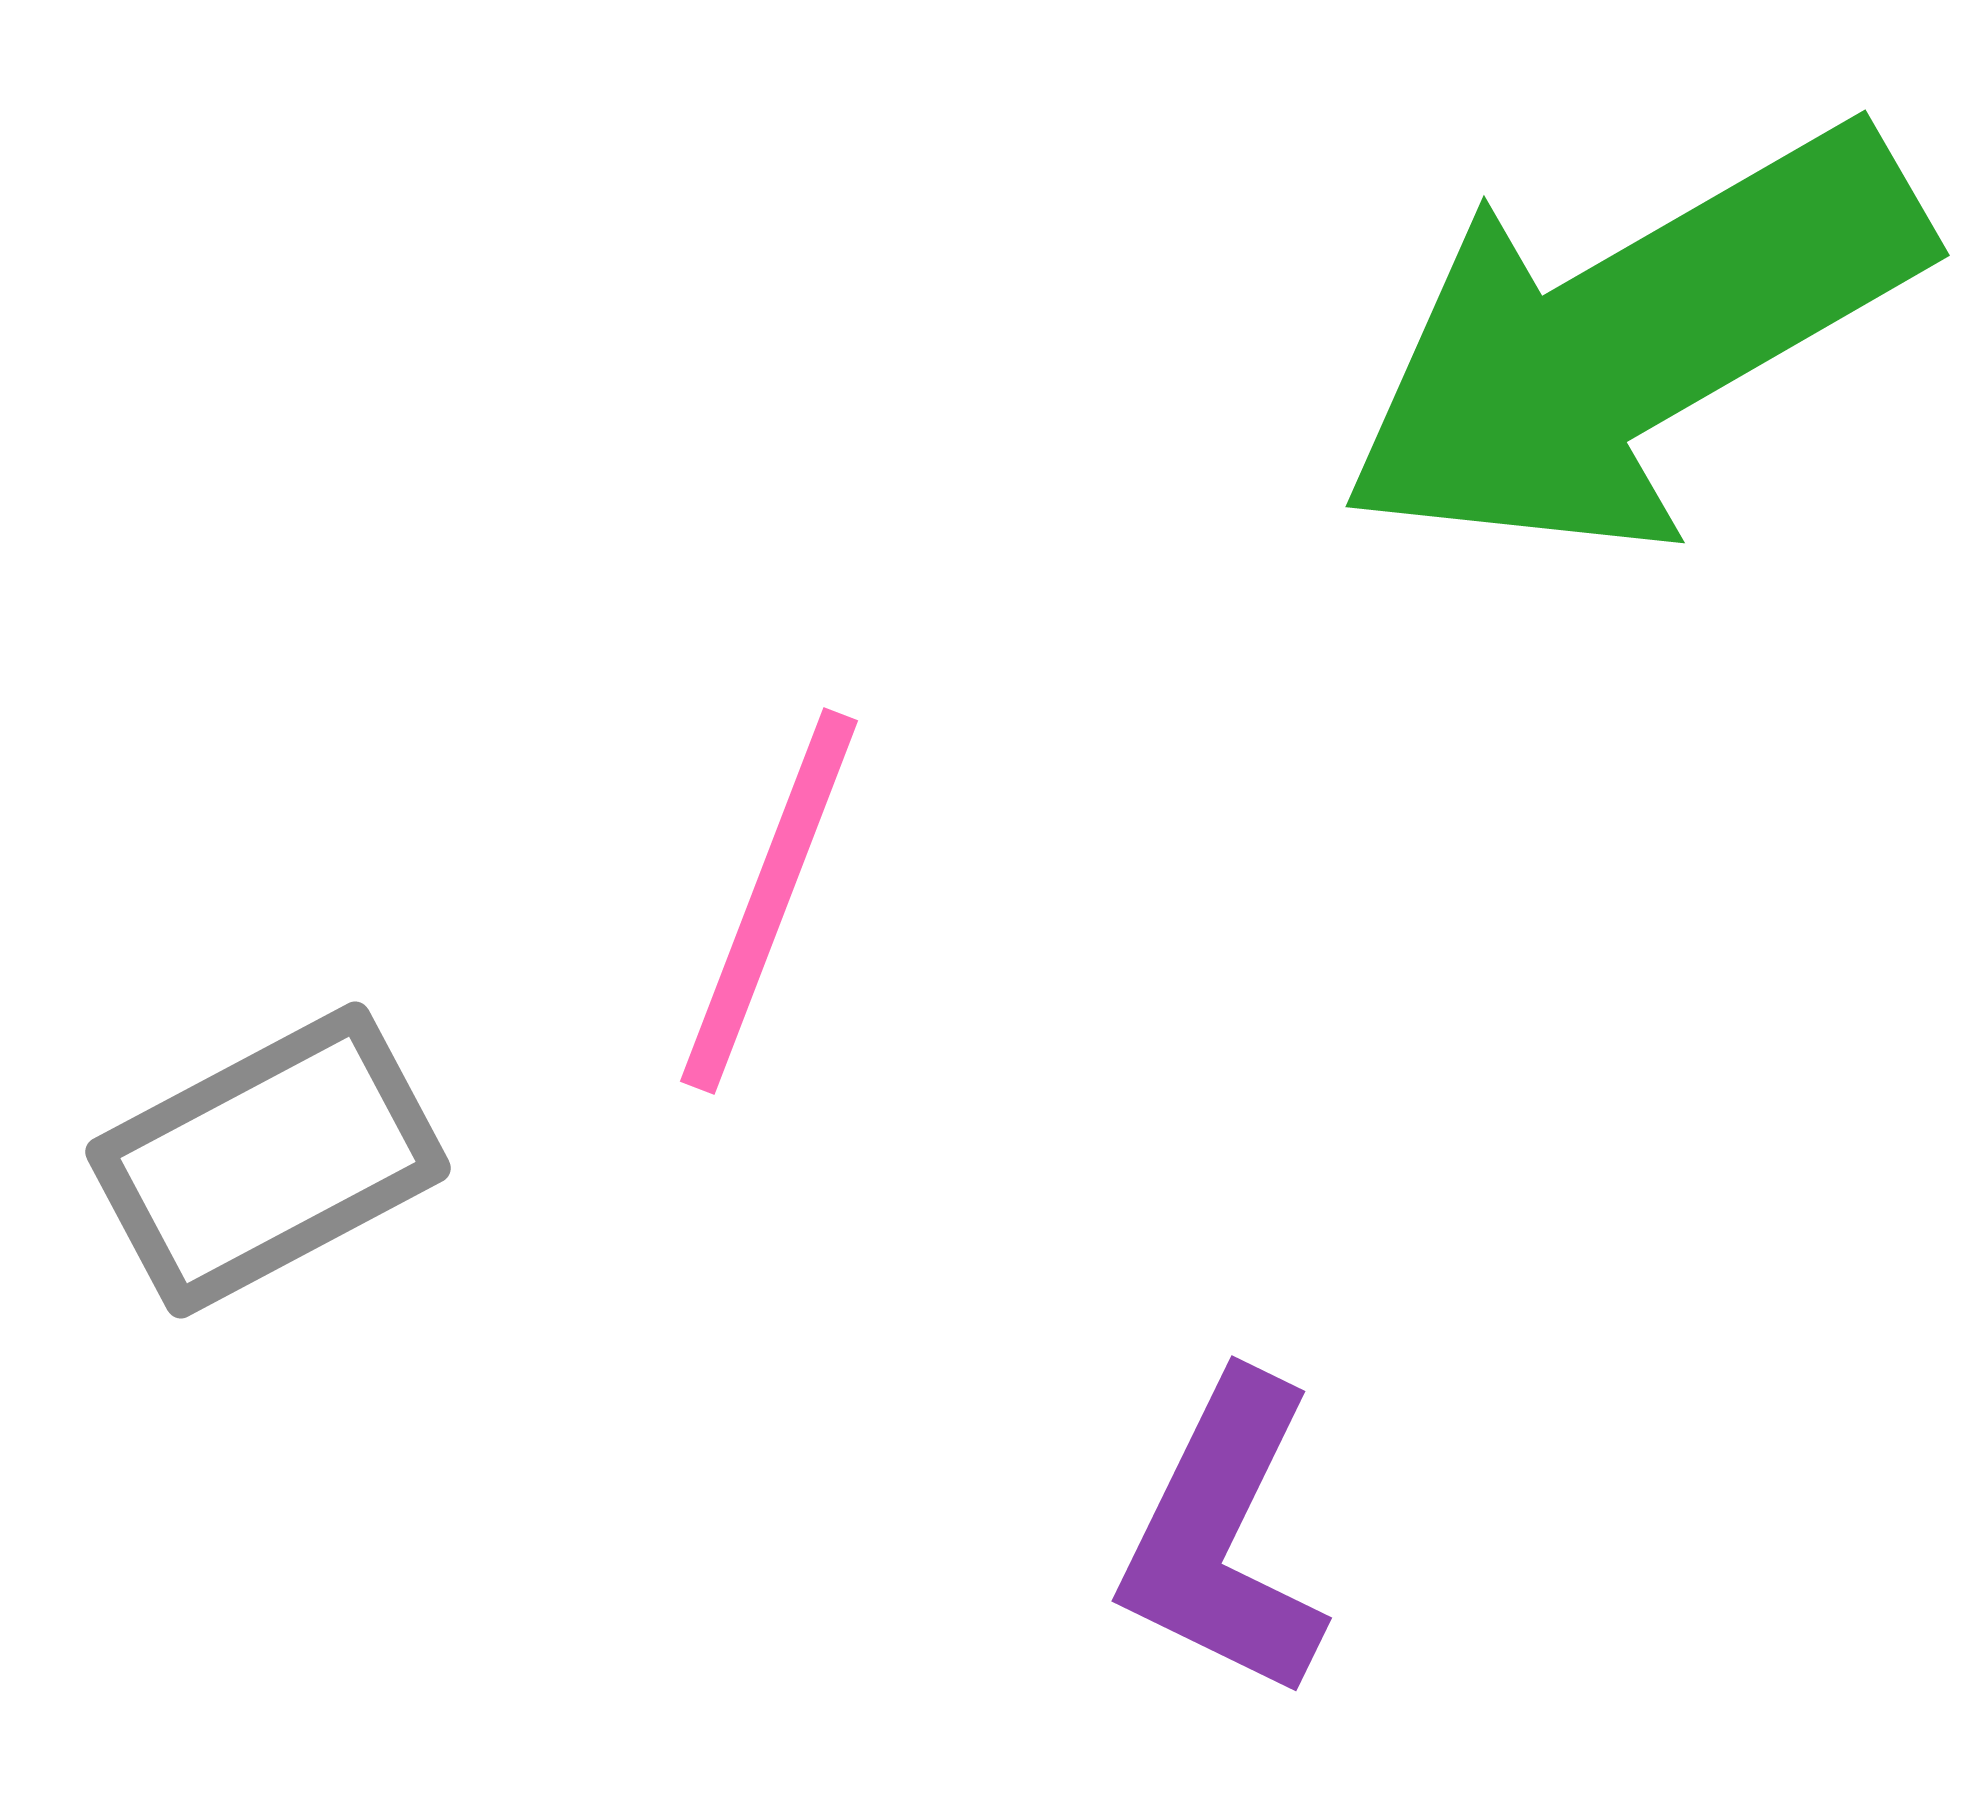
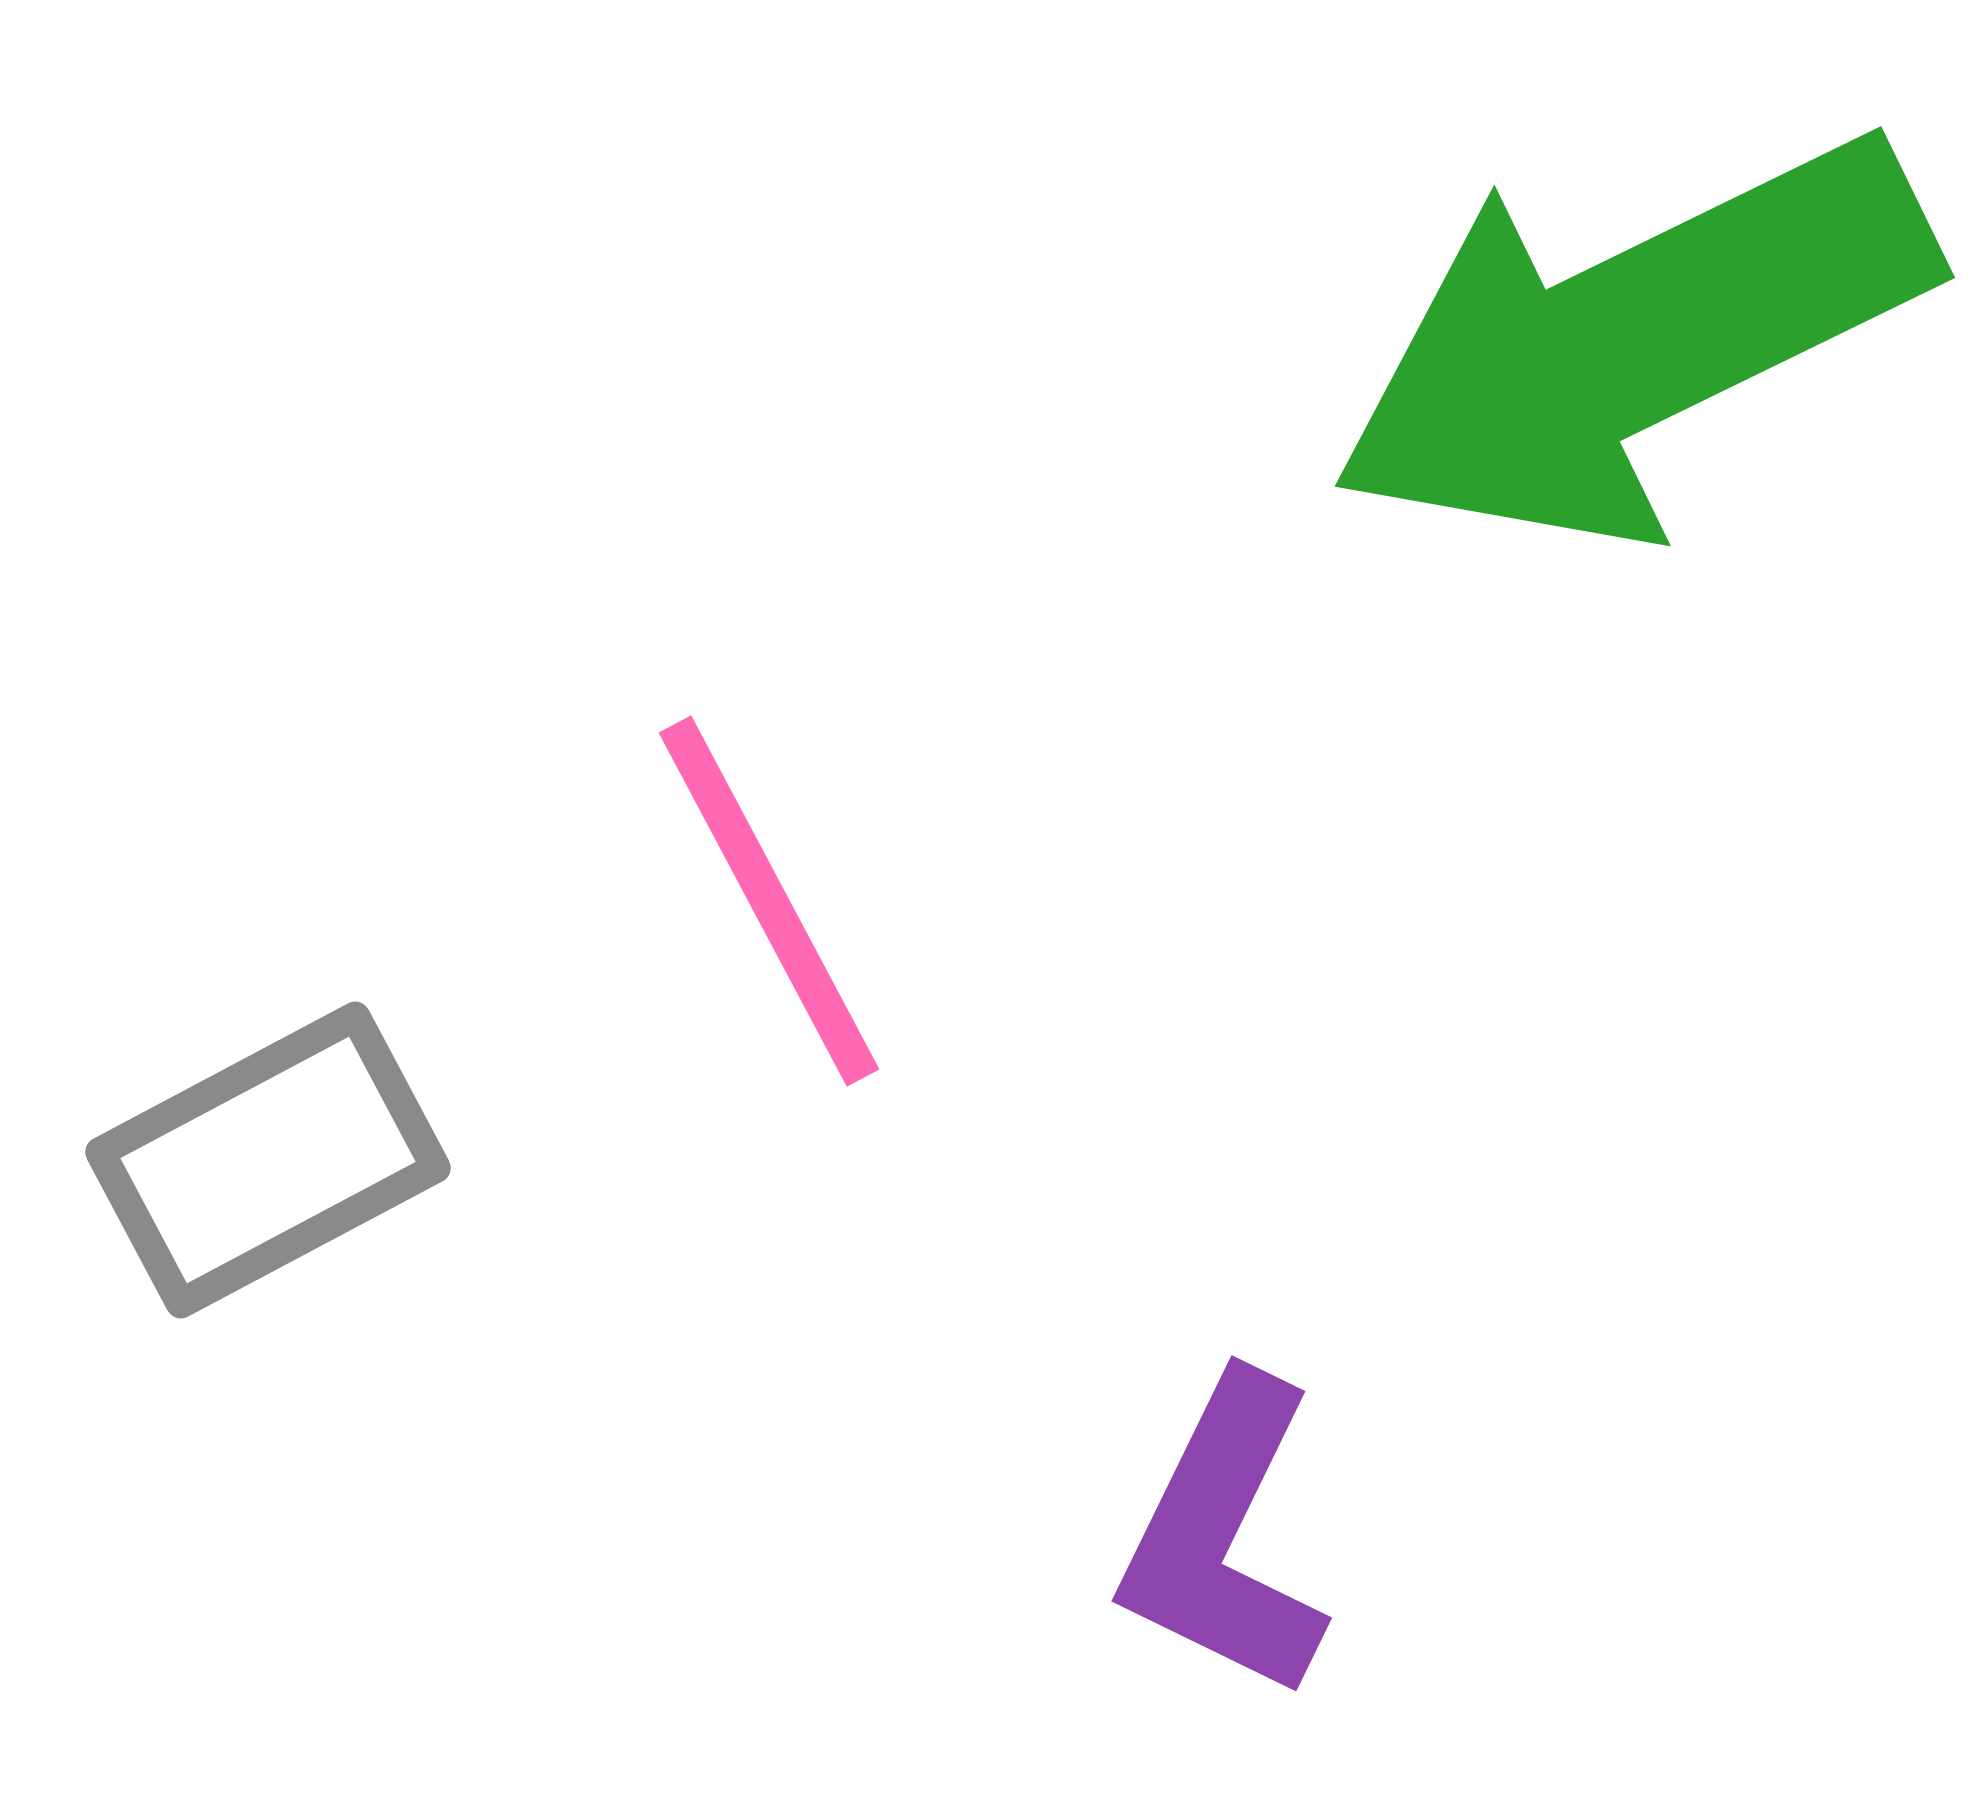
green arrow: rotated 4 degrees clockwise
pink line: rotated 49 degrees counterclockwise
